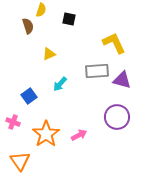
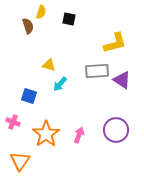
yellow semicircle: moved 2 px down
yellow L-shape: moved 1 px right; rotated 100 degrees clockwise
yellow triangle: moved 11 px down; rotated 40 degrees clockwise
purple triangle: rotated 18 degrees clockwise
blue square: rotated 35 degrees counterclockwise
purple circle: moved 1 px left, 13 px down
pink arrow: rotated 42 degrees counterclockwise
orange triangle: rotated 10 degrees clockwise
